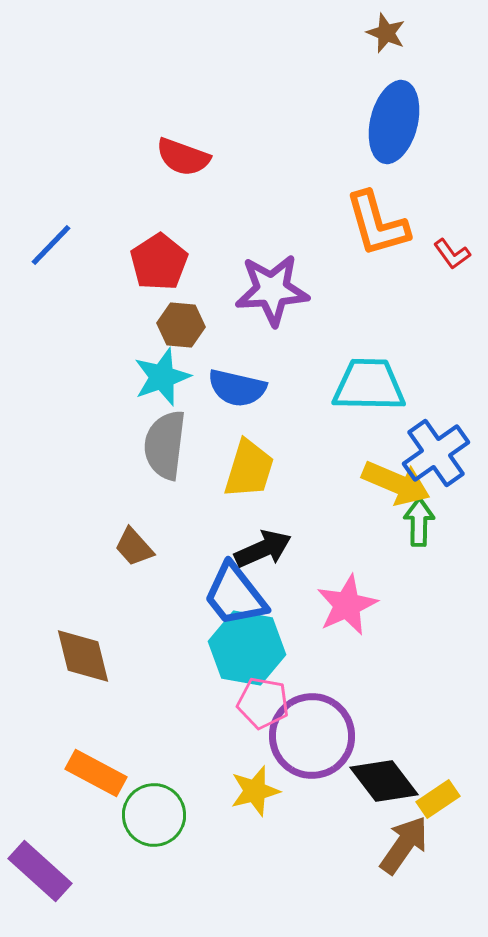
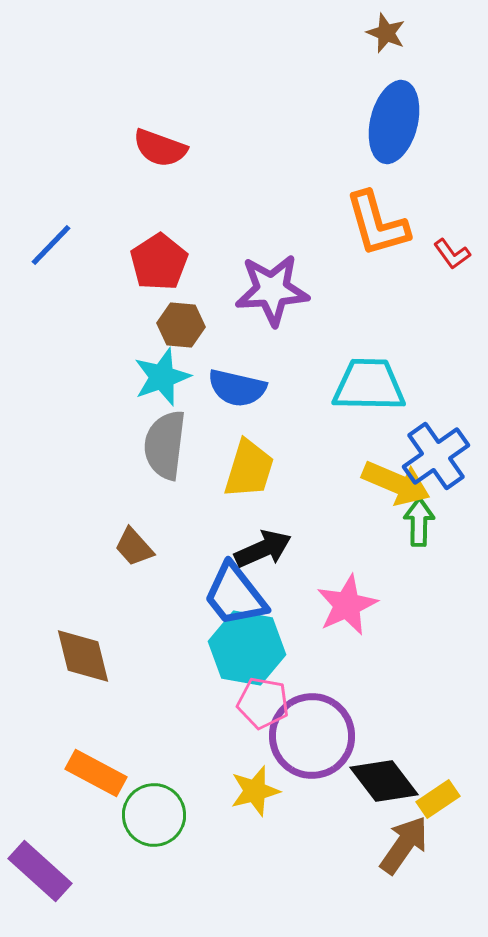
red semicircle: moved 23 px left, 9 px up
blue cross: moved 3 px down
